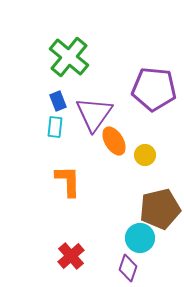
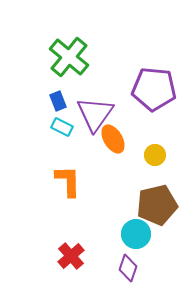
purple triangle: moved 1 px right
cyan rectangle: moved 7 px right; rotated 70 degrees counterclockwise
orange ellipse: moved 1 px left, 2 px up
yellow circle: moved 10 px right
brown pentagon: moved 3 px left, 4 px up
cyan circle: moved 4 px left, 4 px up
